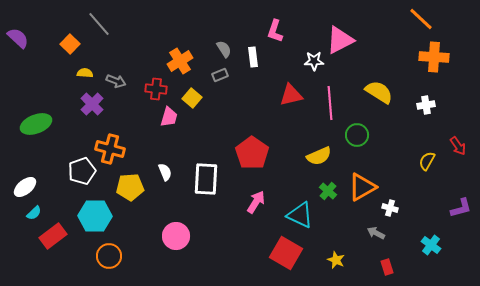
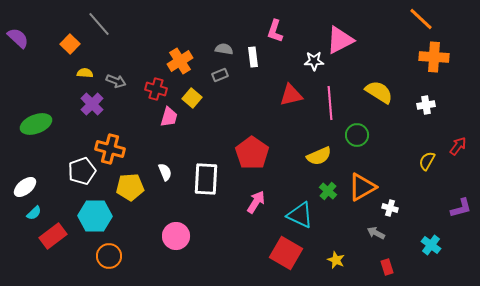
gray semicircle at (224, 49): rotated 48 degrees counterclockwise
red cross at (156, 89): rotated 10 degrees clockwise
red arrow at (458, 146): rotated 108 degrees counterclockwise
